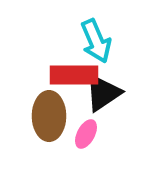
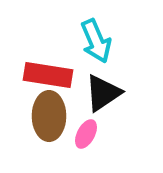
red rectangle: moved 26 px left; rotated 9 degrees clockwise
